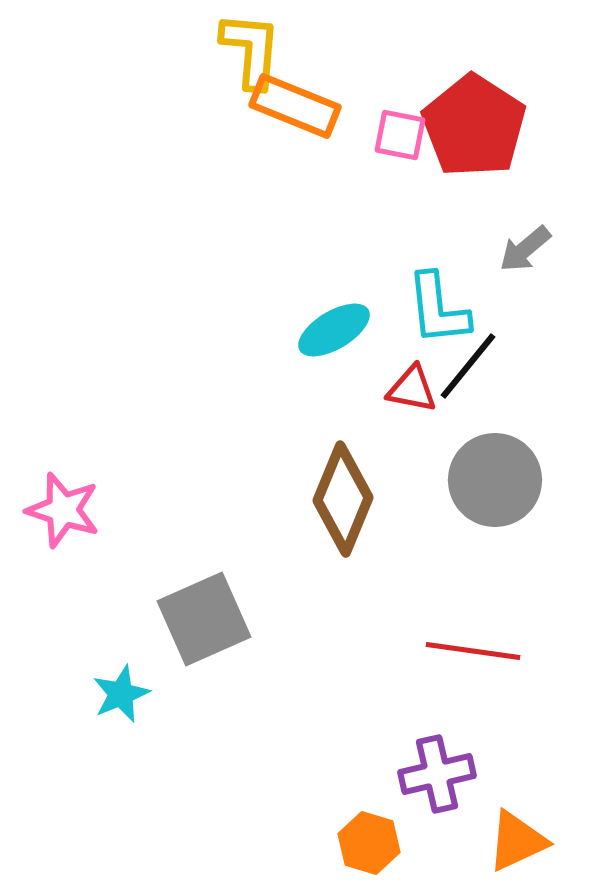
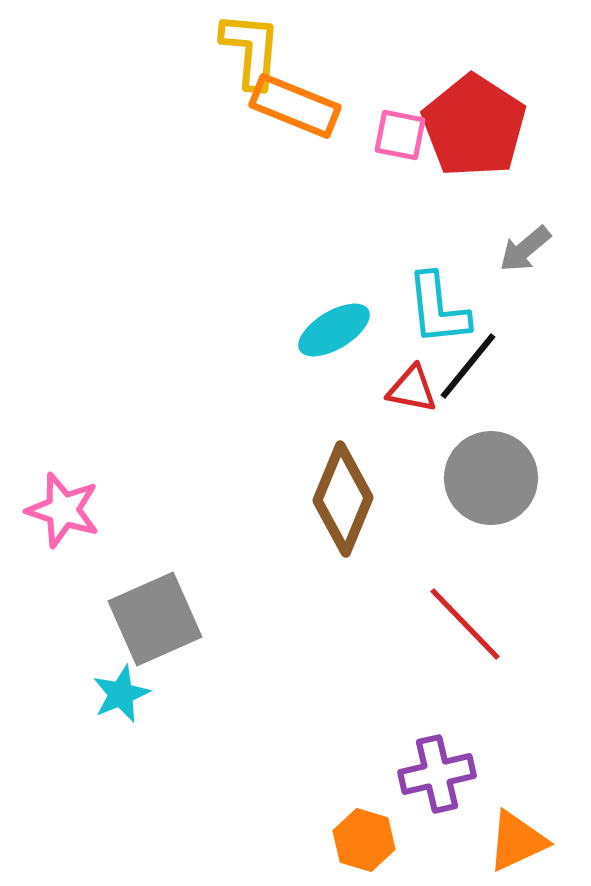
gray circle: moved 4 px left, 2 px up
gray square: moved 49 px left
red line: moved 8 px left, 27 px up; rotated 38 degrees clockwise
orange hexagon: moved 5 px left, 3 px up
